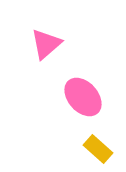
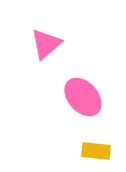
yellow rectangle: moved 2 px left, 2 px down; rotated 36 degrees counterclockwise
